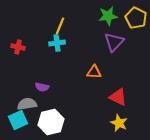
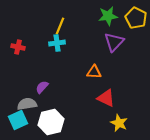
purple semicircle: rotated 120 degrees clockwise
red triangle: moved 12 px left, 1 px down
